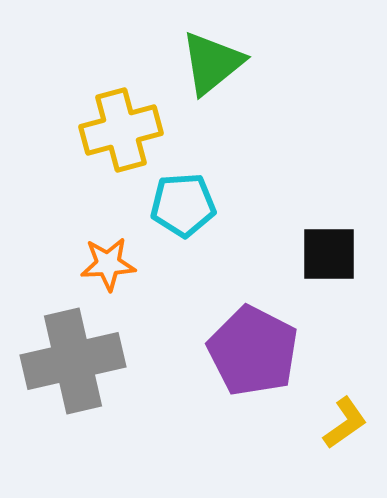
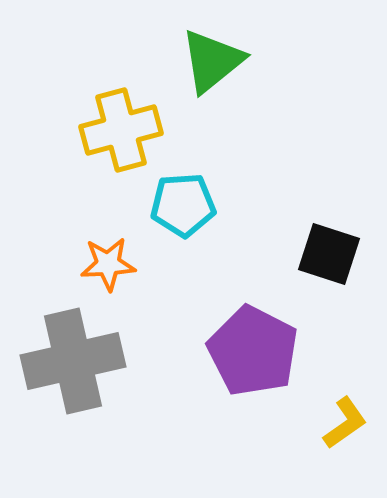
green triangle: moved 2 px up
black square: rotated 18 degrees clockwise
